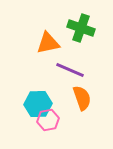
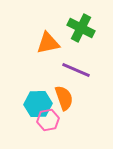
green cross: rotated 8 degrees clockwise
purple line: moved 6 px right
orange semicircle: moved 18 px left
